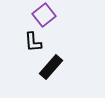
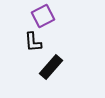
purple square: moved 1 px left, 1 px down; rotated 10 degrees clockwise
